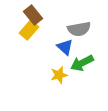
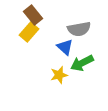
yellow rectangle: moved 2 px down
